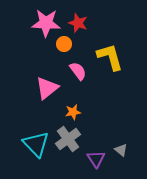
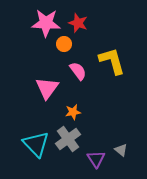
yellow L-shape: moved 2 px right, 4 px down
pink triangle: rotated 15 degrees counterclockwise
